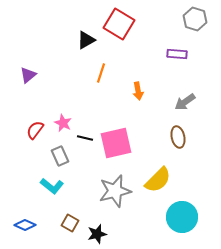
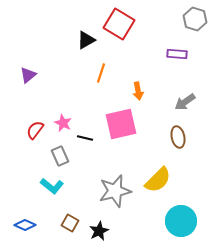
pink square: moved 5 px right, 19 px up
cyan circle: moved 1 px left, 4 px down
black star: moved 2 px right, 3 px up; rotated 12 degrees counterclockwise
